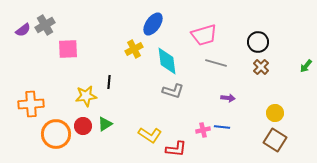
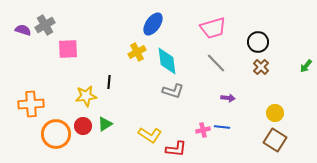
purple semicircle: rotated 126 degrees counterclockwise
pink trapezoid: moved 9 px right, 7 px up
yellow cross: moved 3 px right, 3 px down
gray line: rotated 30 degrees clockwise
